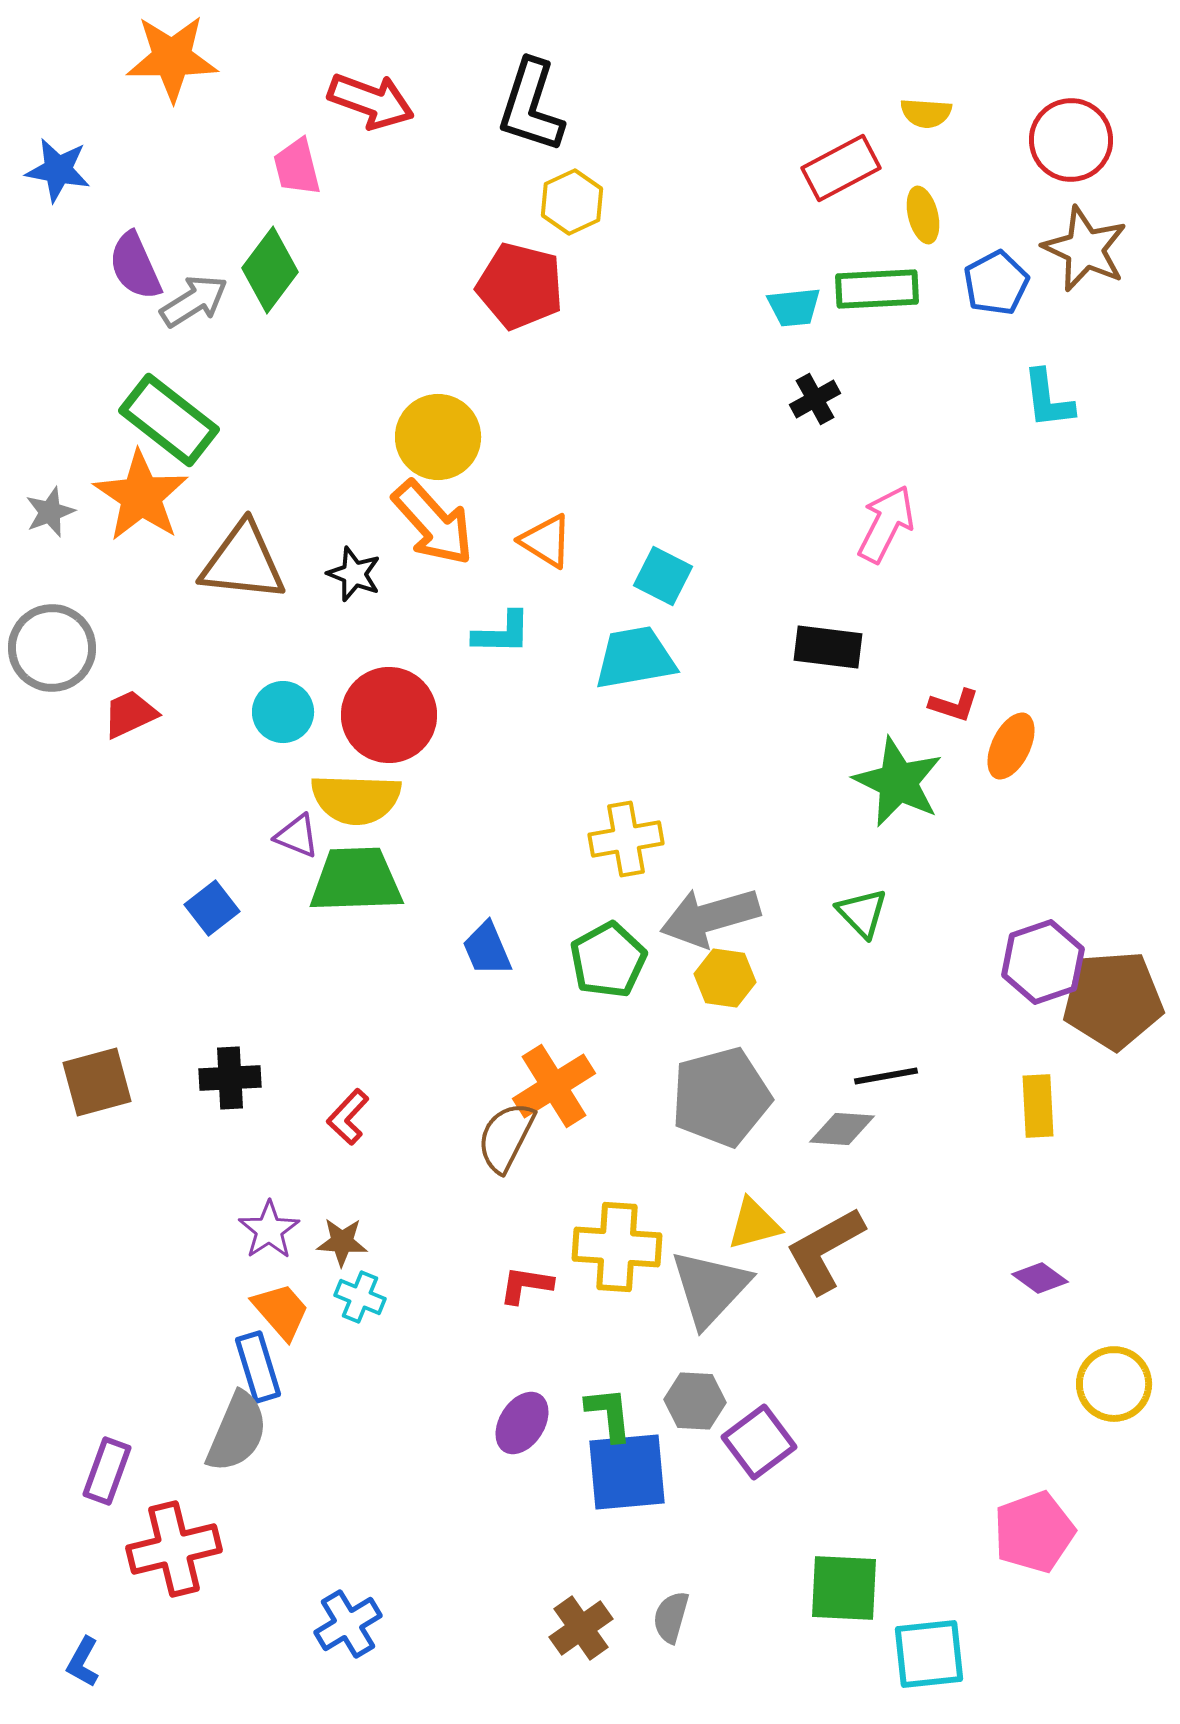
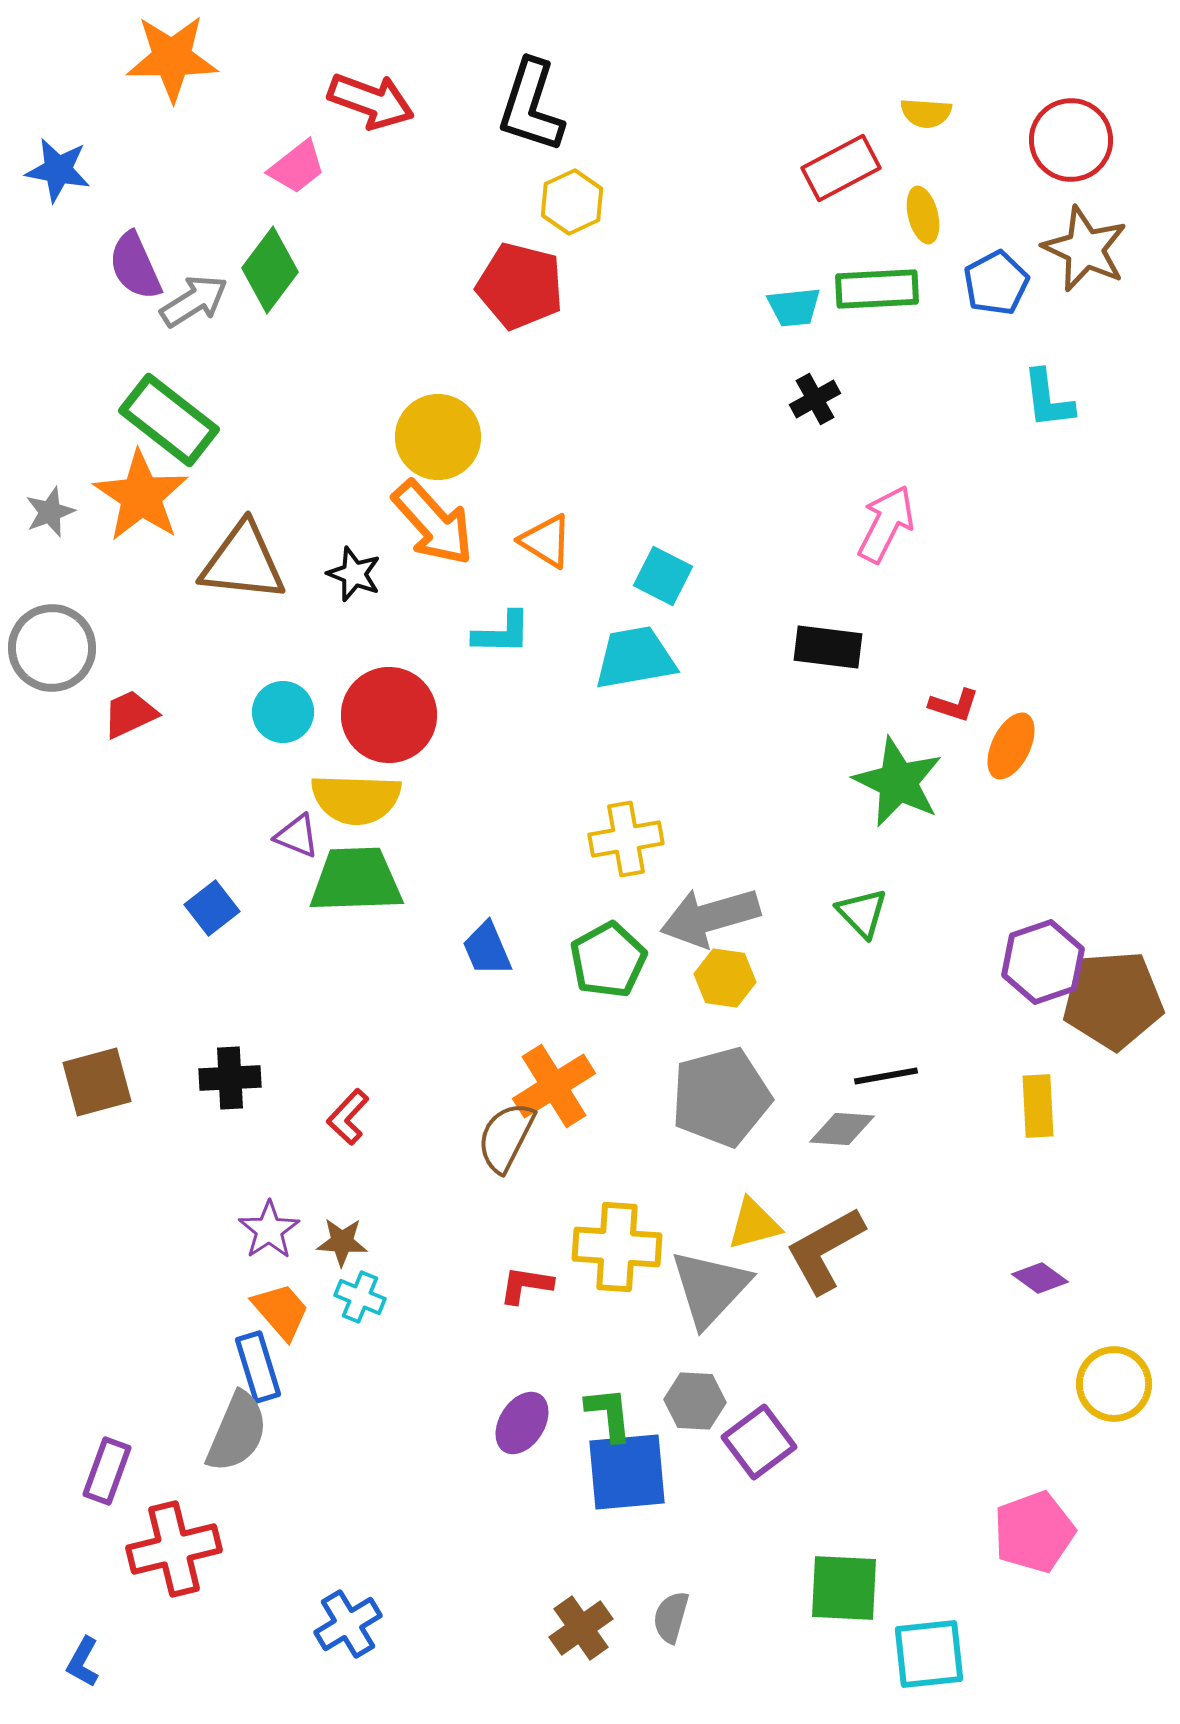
pink trapezoid at (297, 167): rotated 114 degrees counterclockwise
